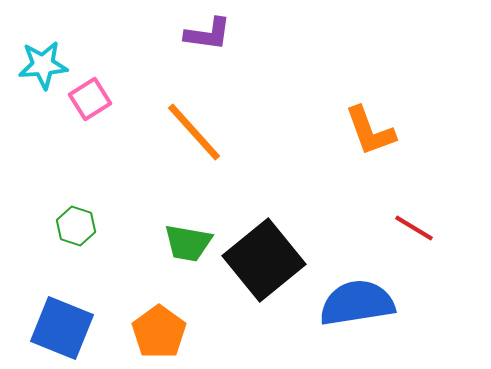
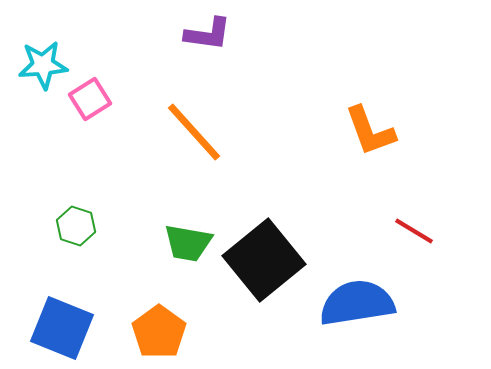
red line: moved 3 px down
